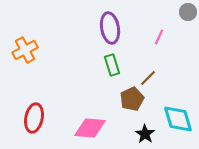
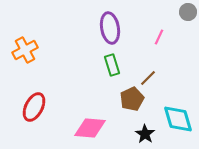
red ellipse: moved 11 px up; rotated 16 degrees clockwise
